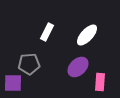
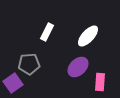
white ellipse: moved 1 px right, 1 px down
purple square: rotated 36 degrees counterclockwise
